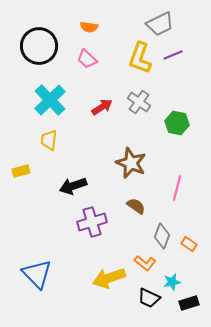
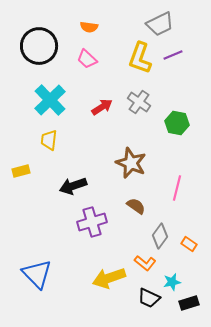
gray diamond: moved 2 px left; rotated 15 degrees clockwise
